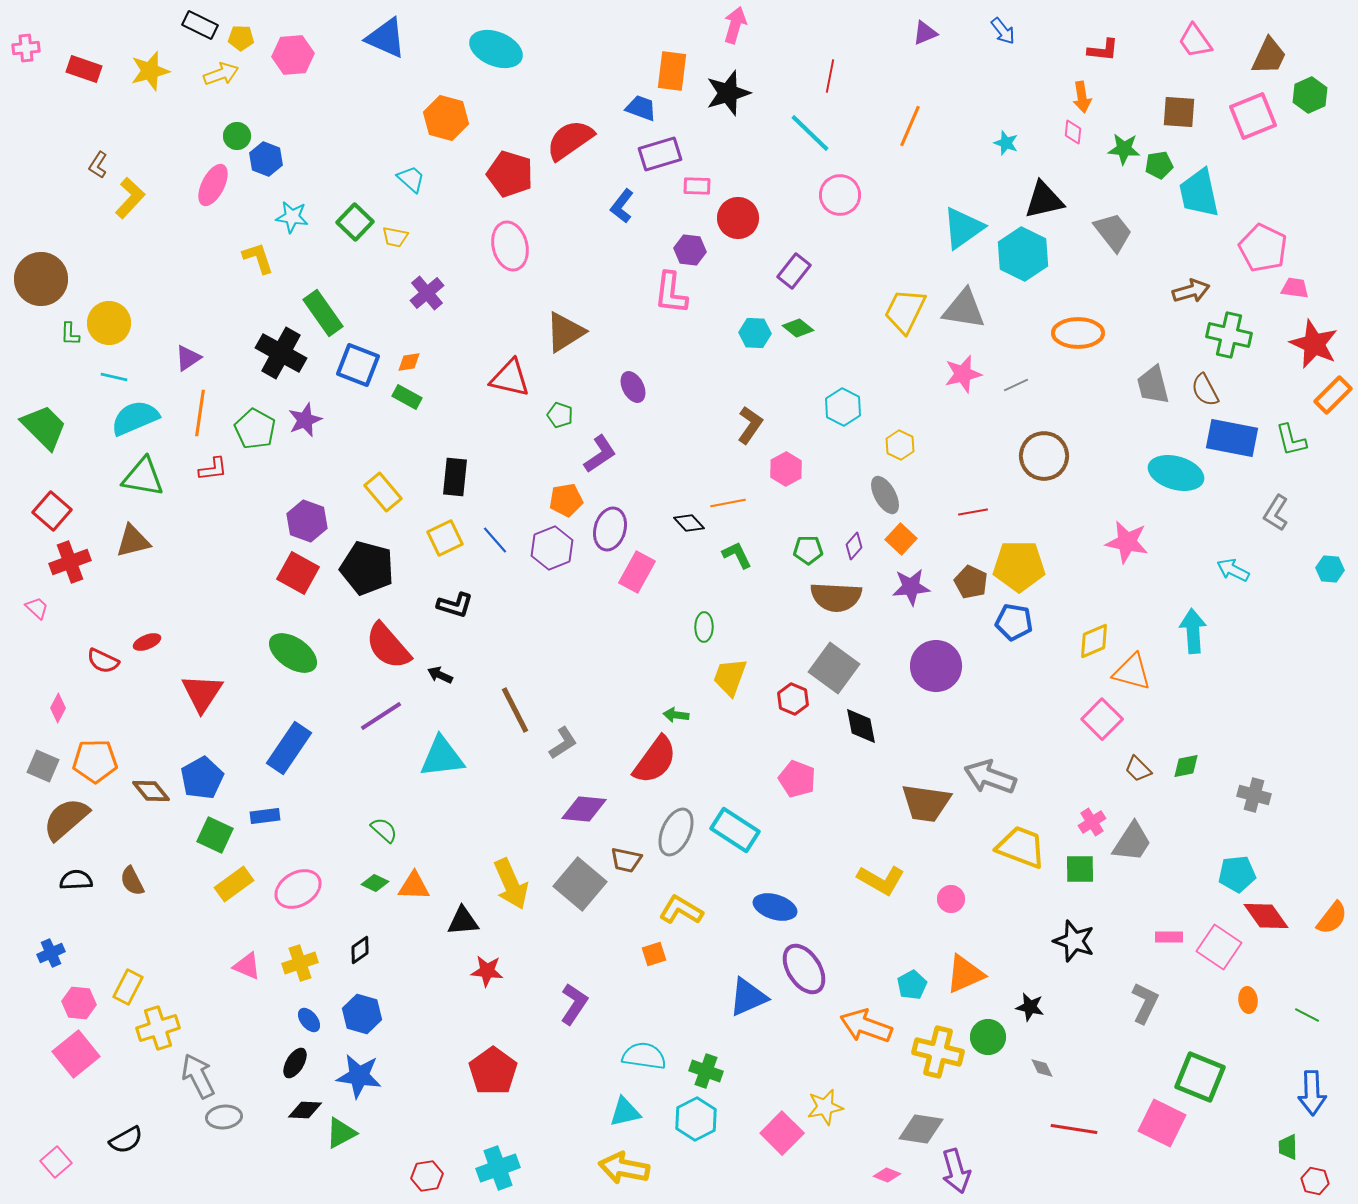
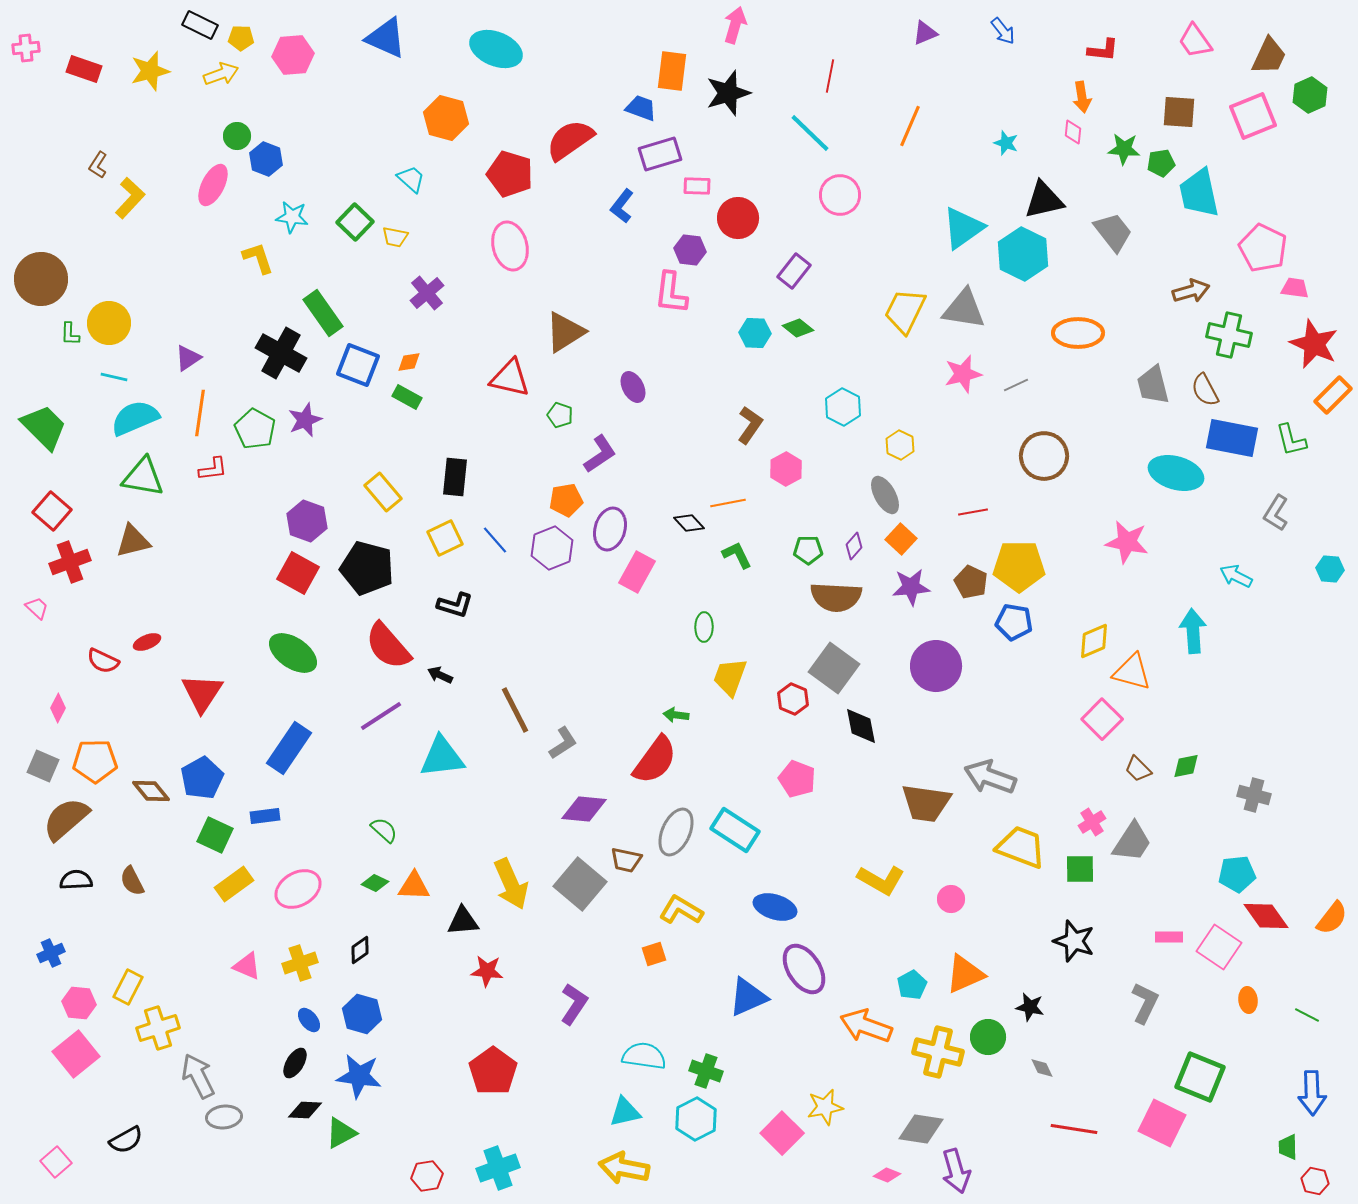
green pentagon at (1159, 165): moved 2 px right, 2 px up
cyan arrow at (1233, 570): moved 3 px right, 6 px down
